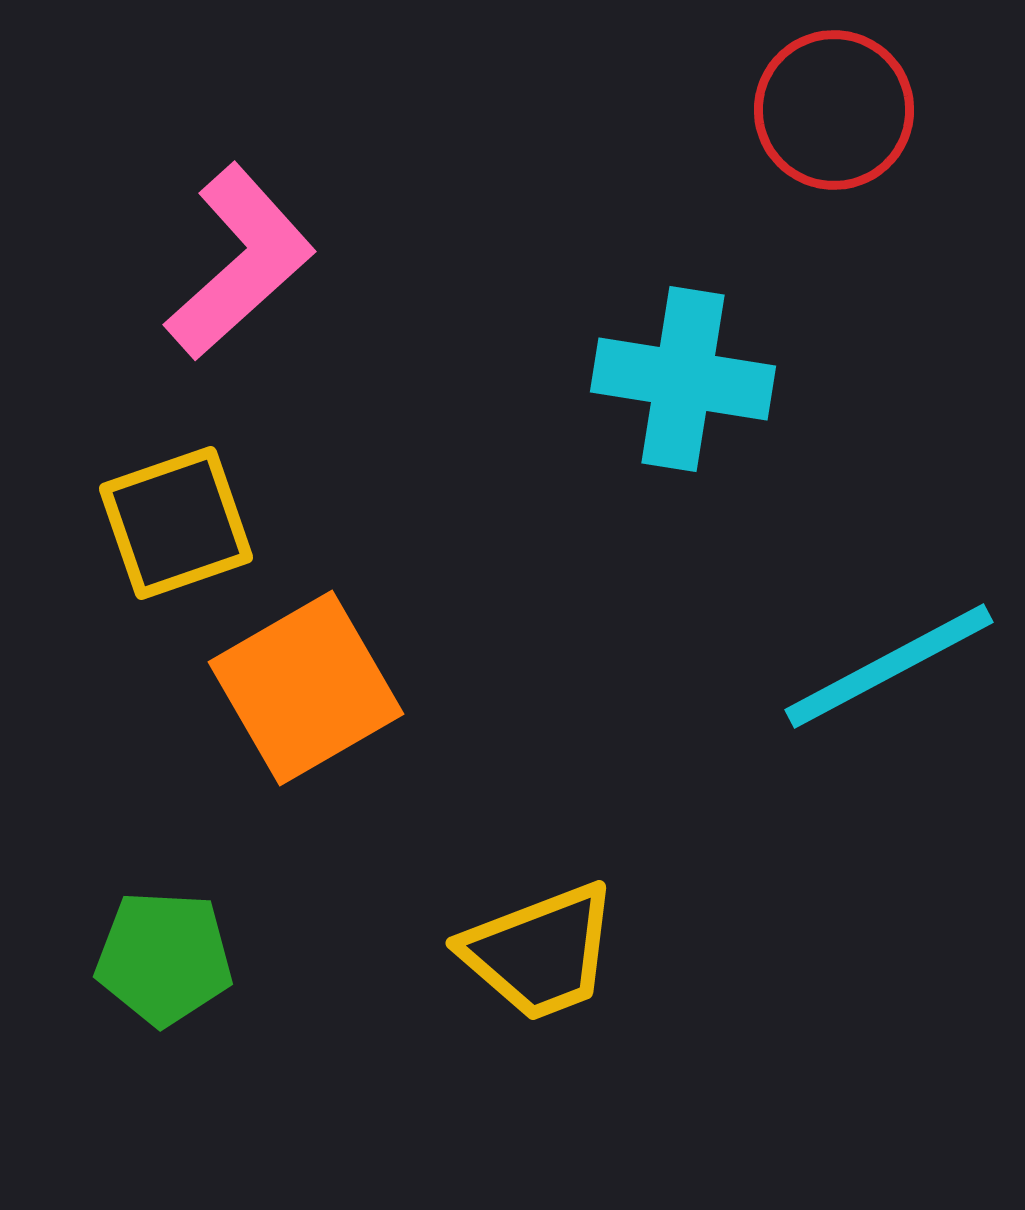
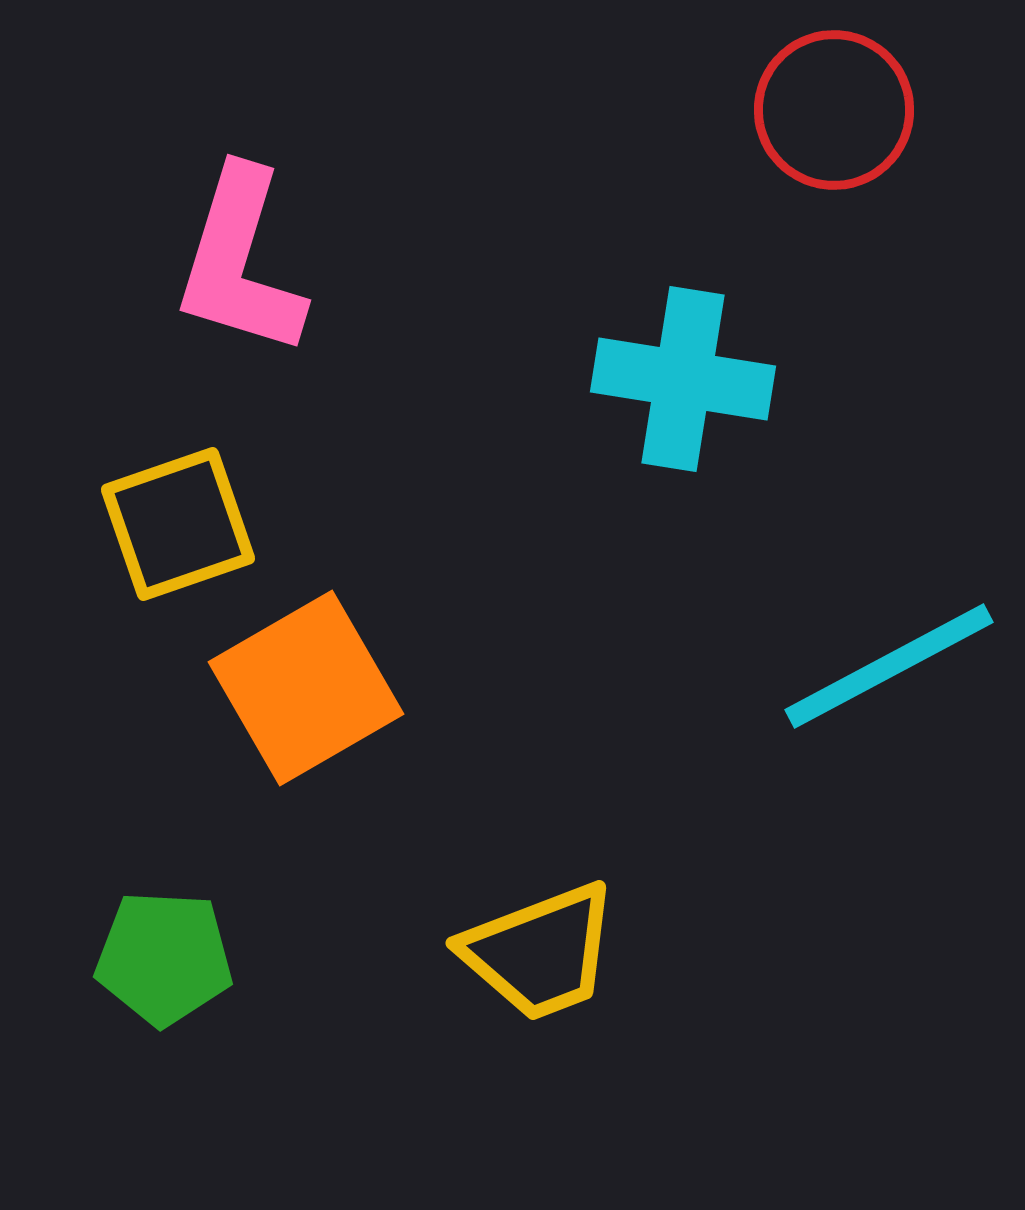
pink L-shape: rotated 149 degrees clockwise
yellow square: moved 2 px right, 1 px down
